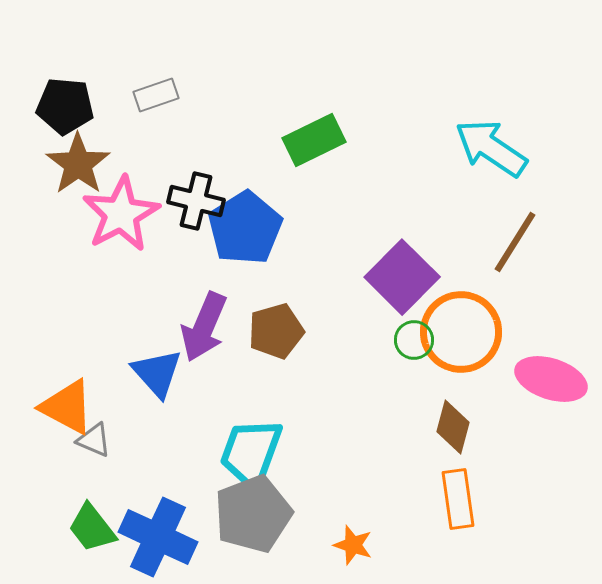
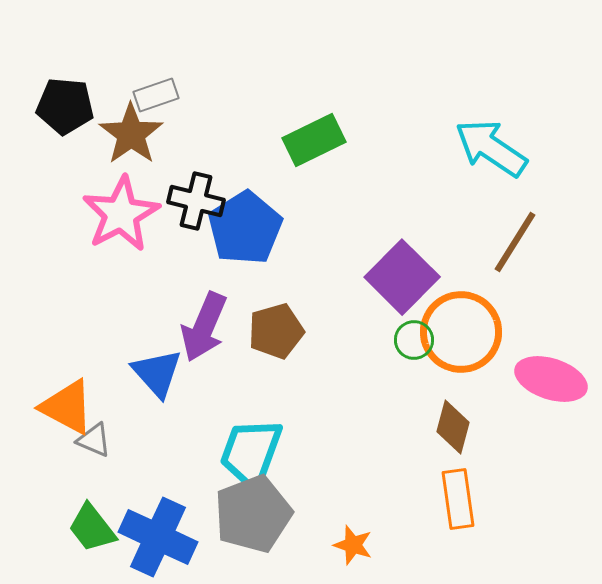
brown star: moved 53 px right, 30 px up
